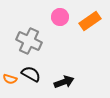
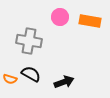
orange rectangle: rotated 45 degrees clockwise
gray cross: rotated 15 degrees counterclockwise
